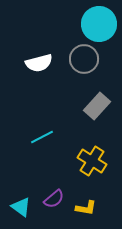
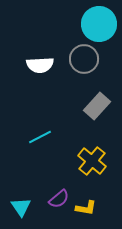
white semicircle: moved 1 px right, 2 px down; rotated 12 degrees clockwise
cyan line: moved 2 px left
yellow cross: rotated 8 degrees clockwise
purple semicircle: moved 5 px right
cyan triangle: rotated 20 degrees clockwise
